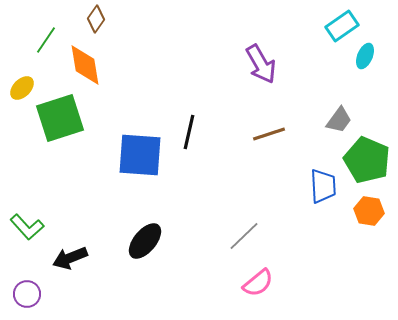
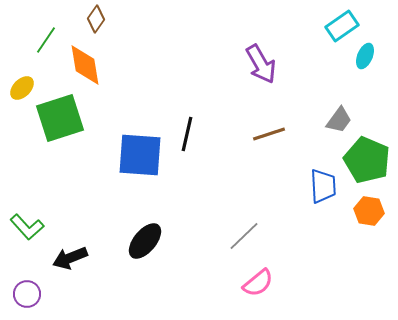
black line: moved 2 px left, 2 px down
